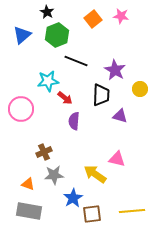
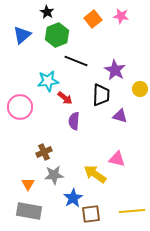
pink circle: moved 1 px left, 2 px up
orange triangle: rotated 40 degrees clockwise
brown square: moved 1 px left
